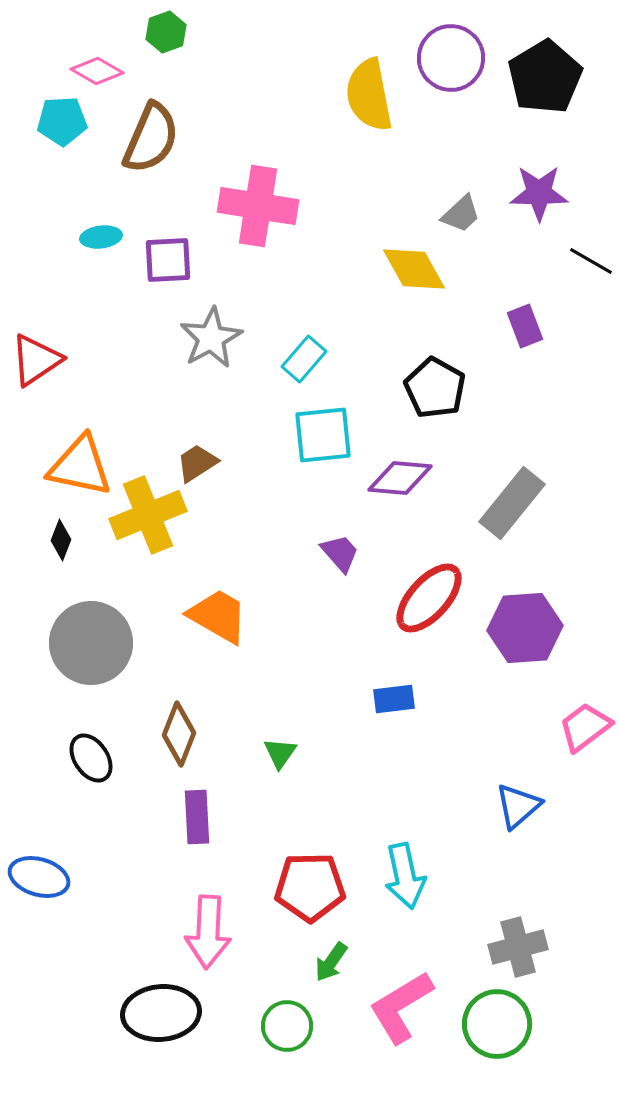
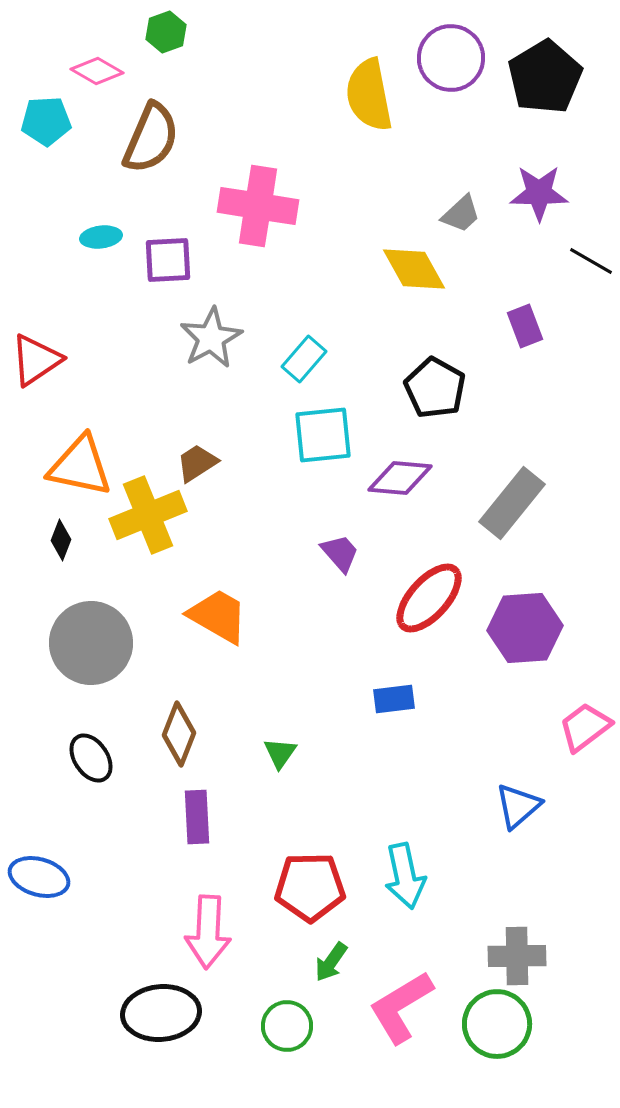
cyan pentagon at (62, 121): moved 16 px left
gray cross at (518, 947): moved 1 px left, 9 px down; rotated 14 degrees clockwise
